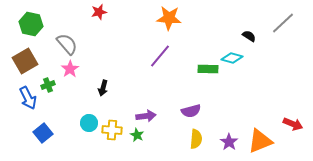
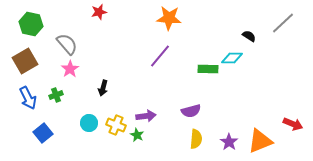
cyan diamond: rotated 15 degrees counterclockwise
green cross: moved 8 px right, 10 px down
yellow cross: moved 4 px right, 5 px up; rotated 18 degrees clockwise
